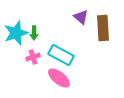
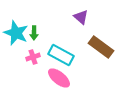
brown rectangle: moved 2 px left, 19 px down; rotated 50 degrees counterclockwise
cyan star: rotated 30 degrees counterclockwise
